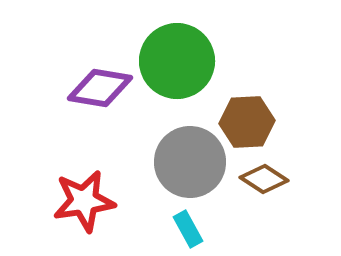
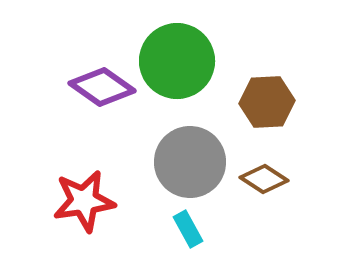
purple diamond: moved 2 px right, 1 px up; rotated 26 degrees clockwise
brown hexagon: moved 20 px right, 20 px up
